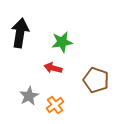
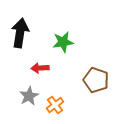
green star: moved 1 px right
red arrow: moved 13 px left; rotated 18 degrees counterclockwise
